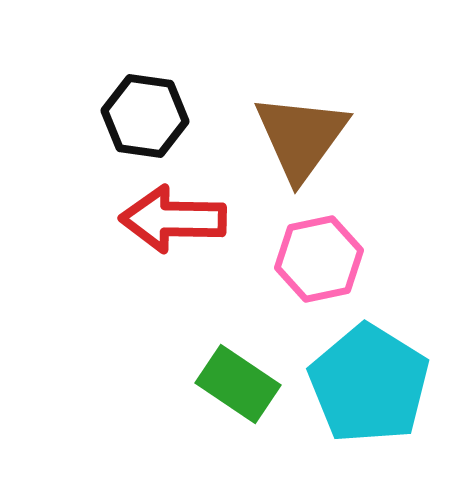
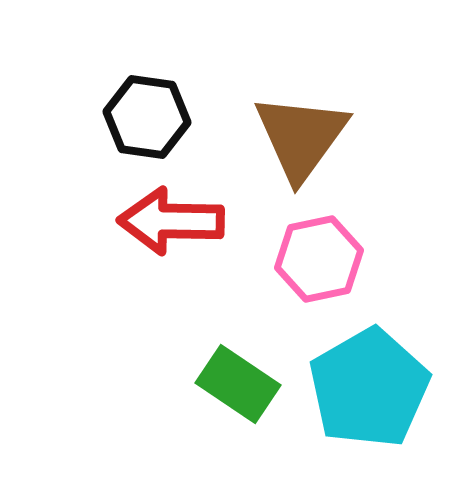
black hexagon: moved 2 px right, 1 px down
red arrow: moved 2 px left, 2 px down
cyan pentagon: moved 4 px down; rotated 10 degrees clockwise
